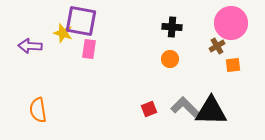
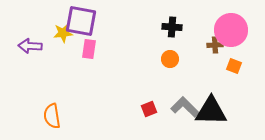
pink circle: moved 7 px down
yellow star: rotated 24 degrees counterclockwise
brown cross: moved 2 px left, 1 px up; rotated 28 degrees clockwise
orange square: moved 1 px right, 1 px down; rotated 28 degrees clockwise
orange semicircle: moved 14 px right, 6 px down
